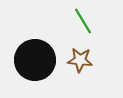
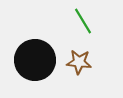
brown star: moved 1 px left, 2 px down
